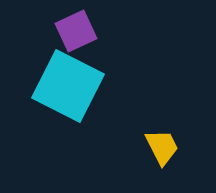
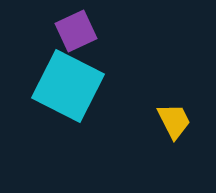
yellow trapezoid: moved 12 px right, 26 px up
